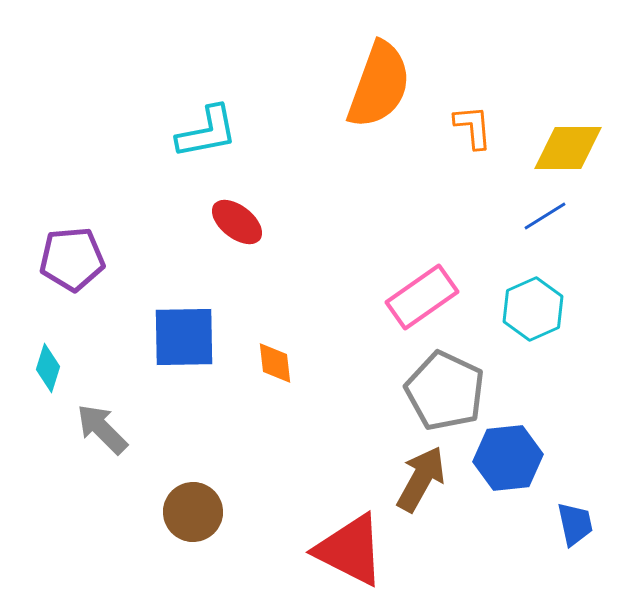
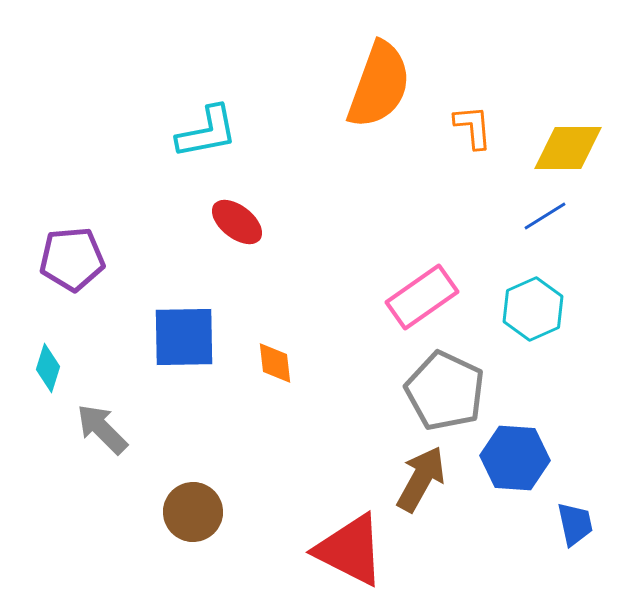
blue hexagon: moved 7 px right; rotated 10 degrees clockwise
